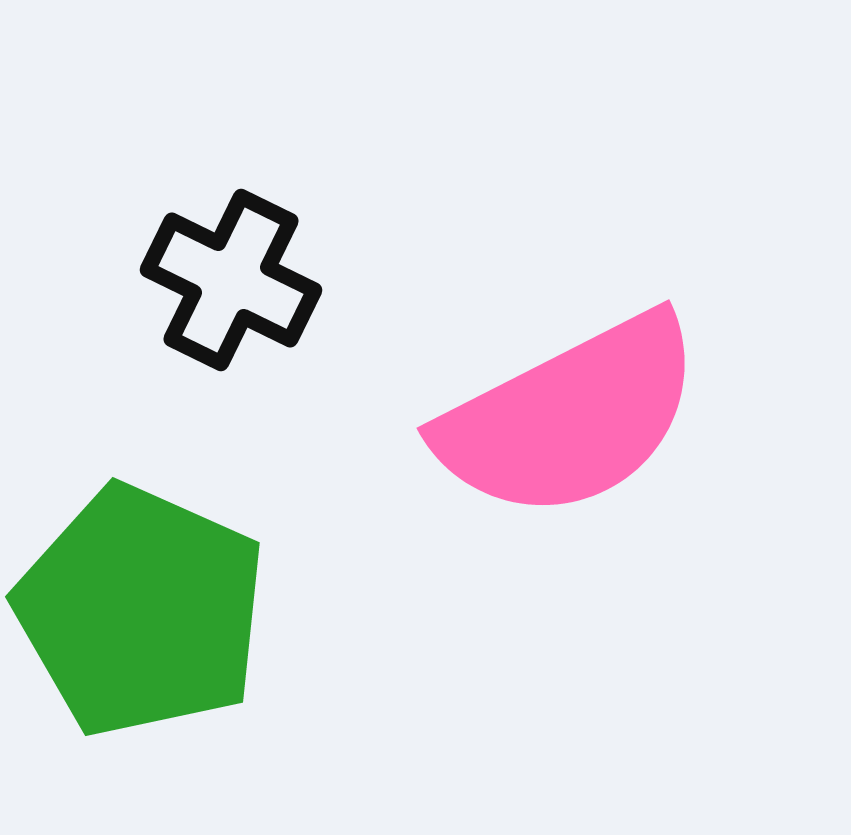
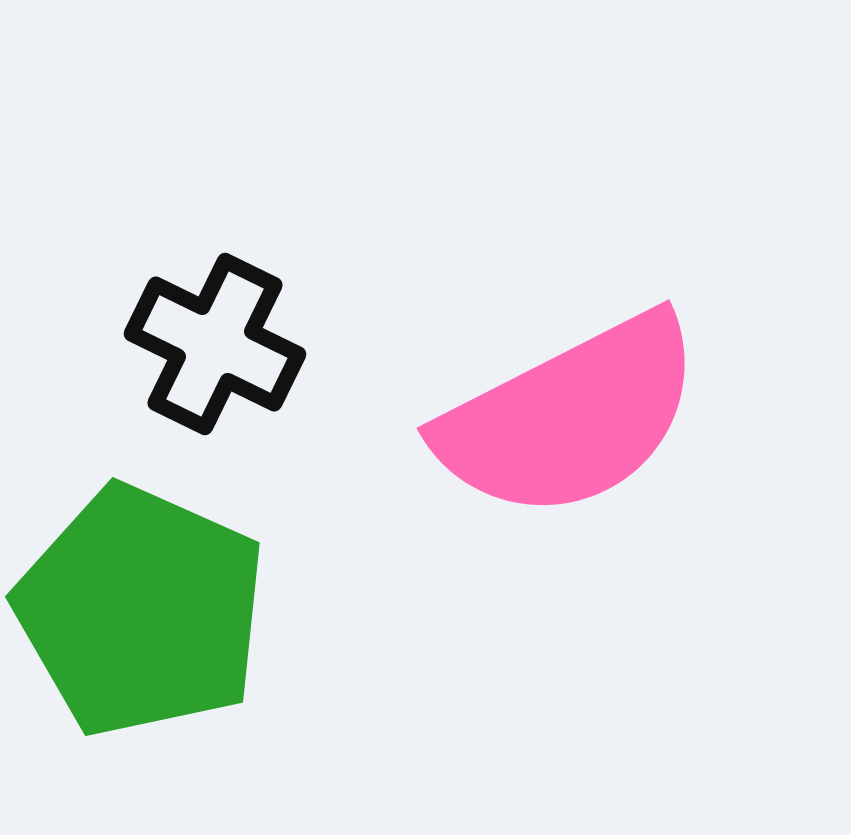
black cross: moved 16 px left, 64 px down
